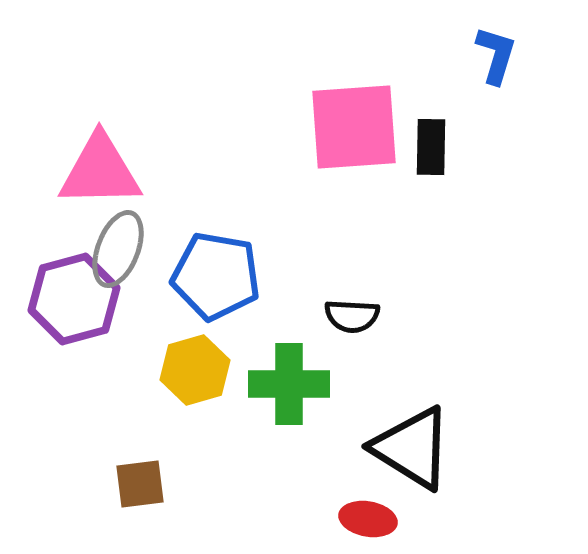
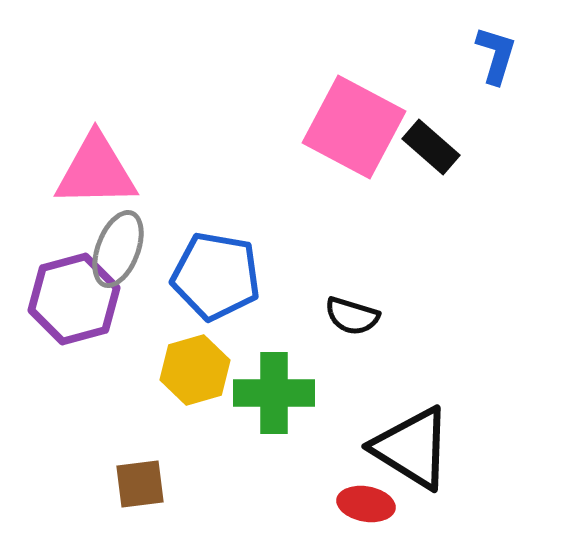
pink square: rotated 32 degrees clockwise
black rectangle: rotated 50 degrees counterclockwise
pink triangle: moved 4 px left
black semicircle: rotated 14 degrees clockwise
green cross: moved 15 px left, 9 px down
red ellipse: moved 2 px left, 15 px up
